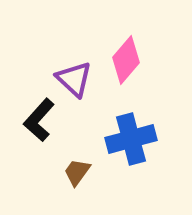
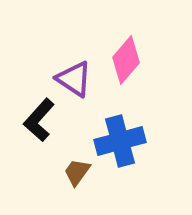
purple triangle: rotated 9 degrees counterclockwise
blue cross: moved 11 px left, 2 px down
